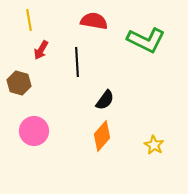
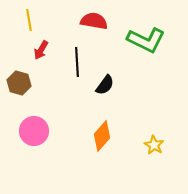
black semicircle: moved 15 px up
